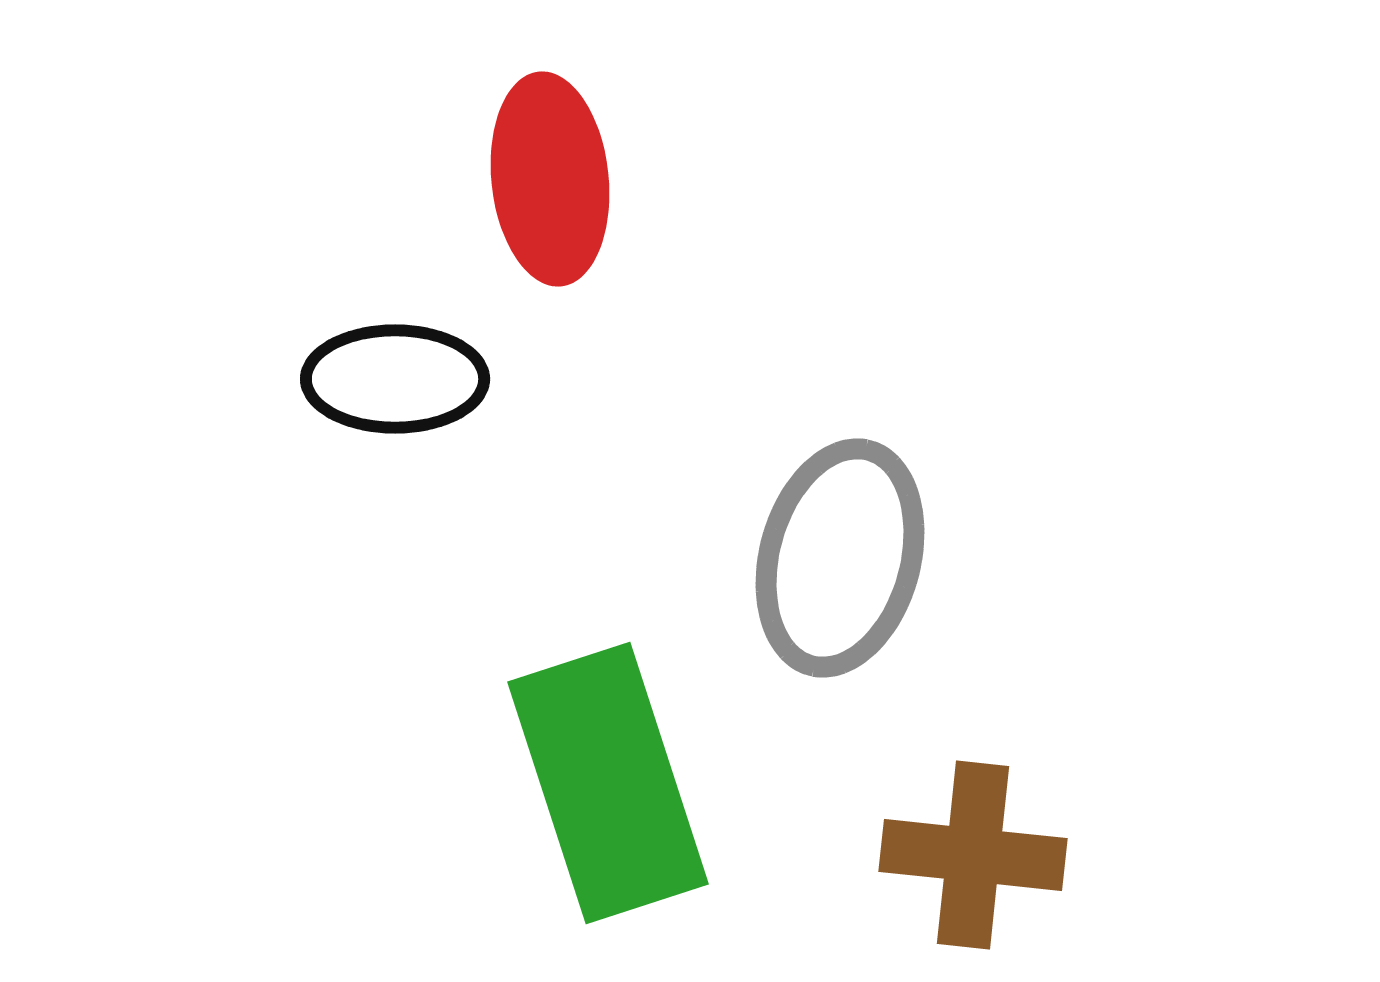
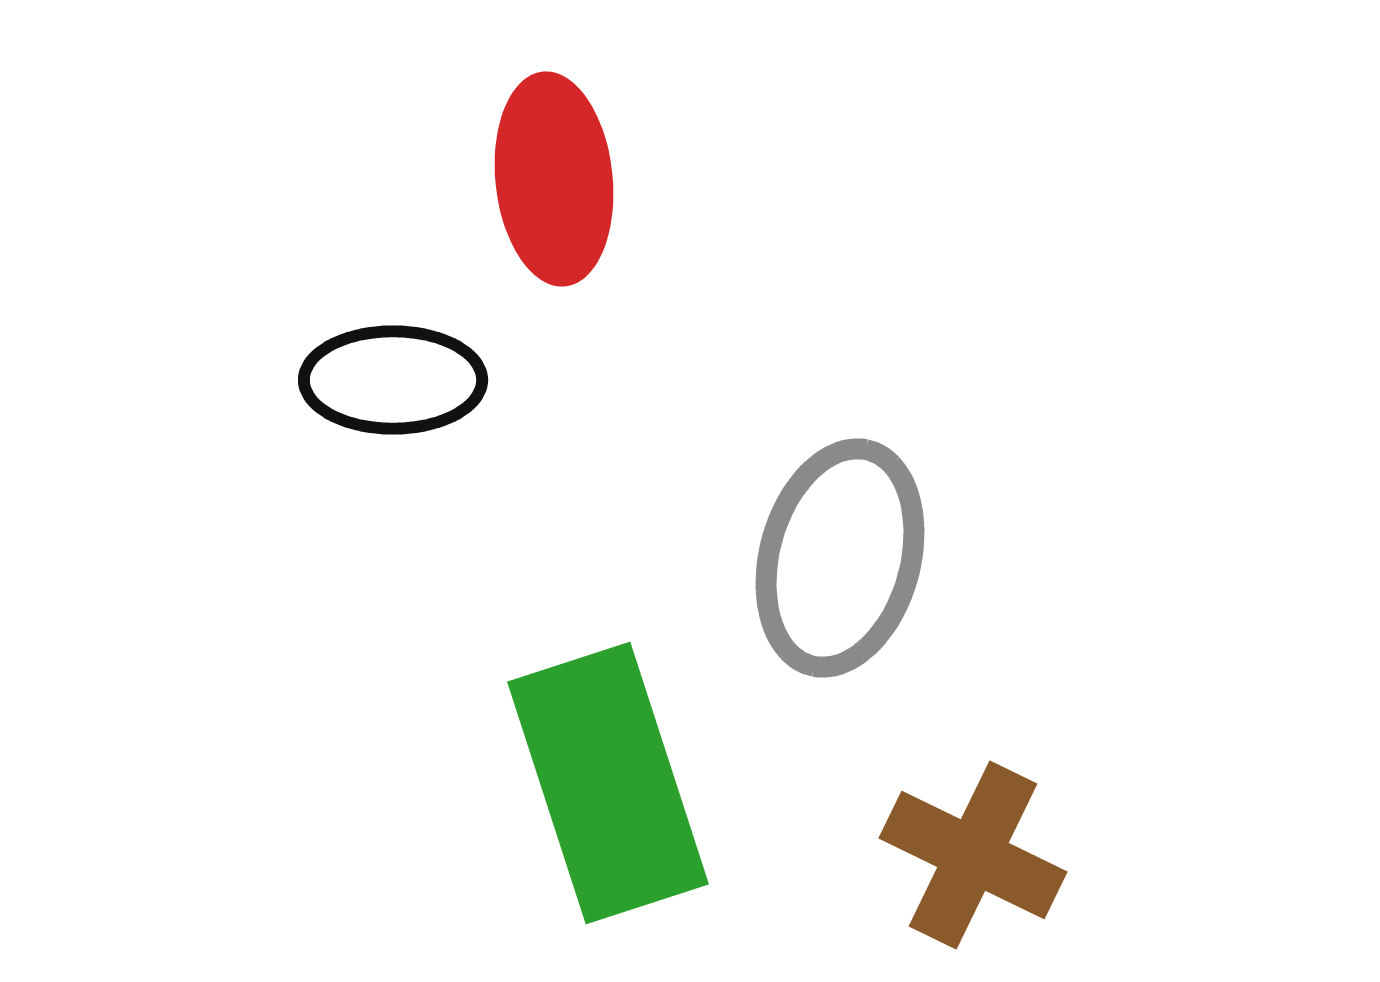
red ellipse: moved 4 px right
black ellipse: moved 2 px left, 1 px down
brown cross: rotated 20 degrees clockwise
